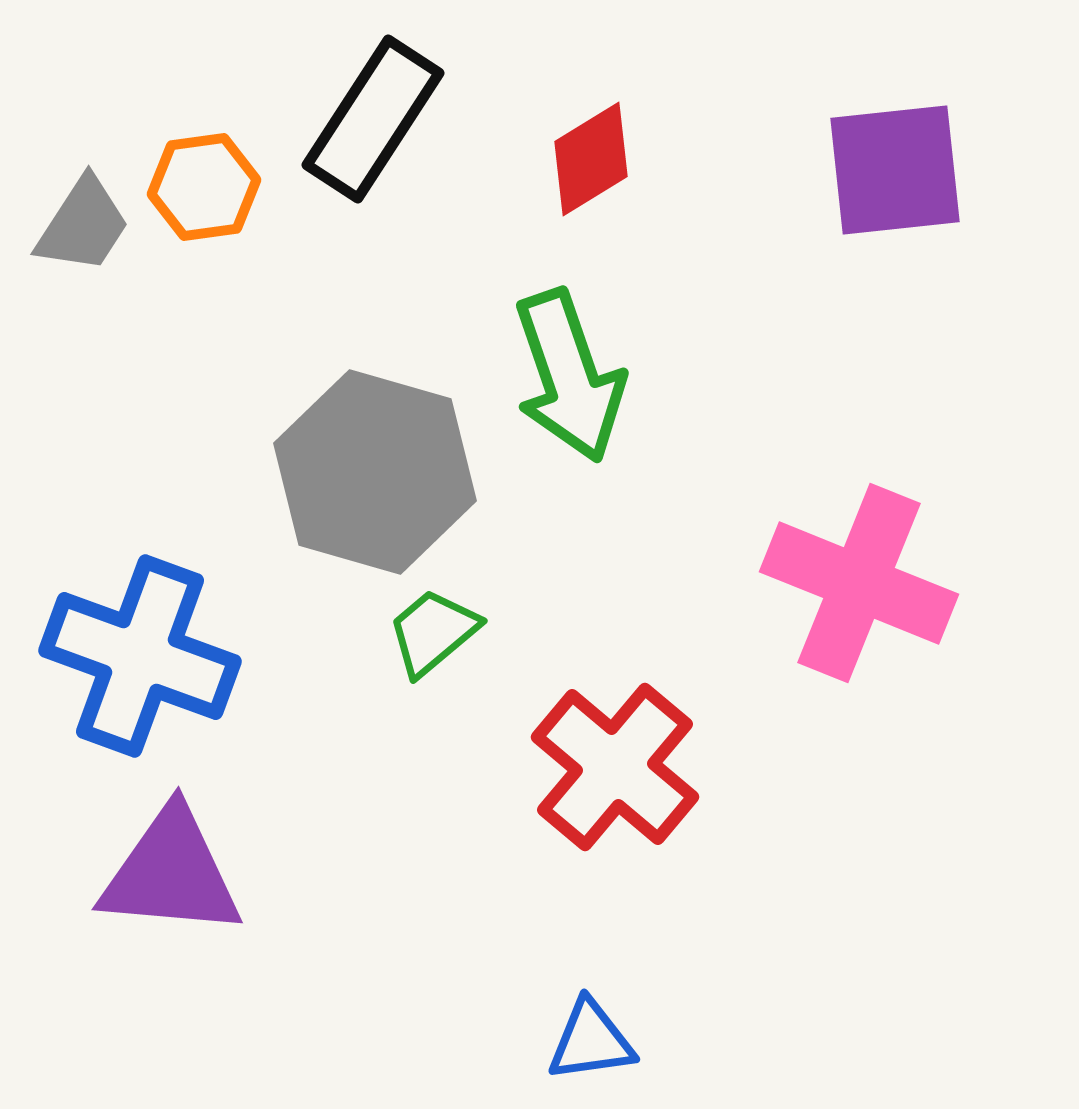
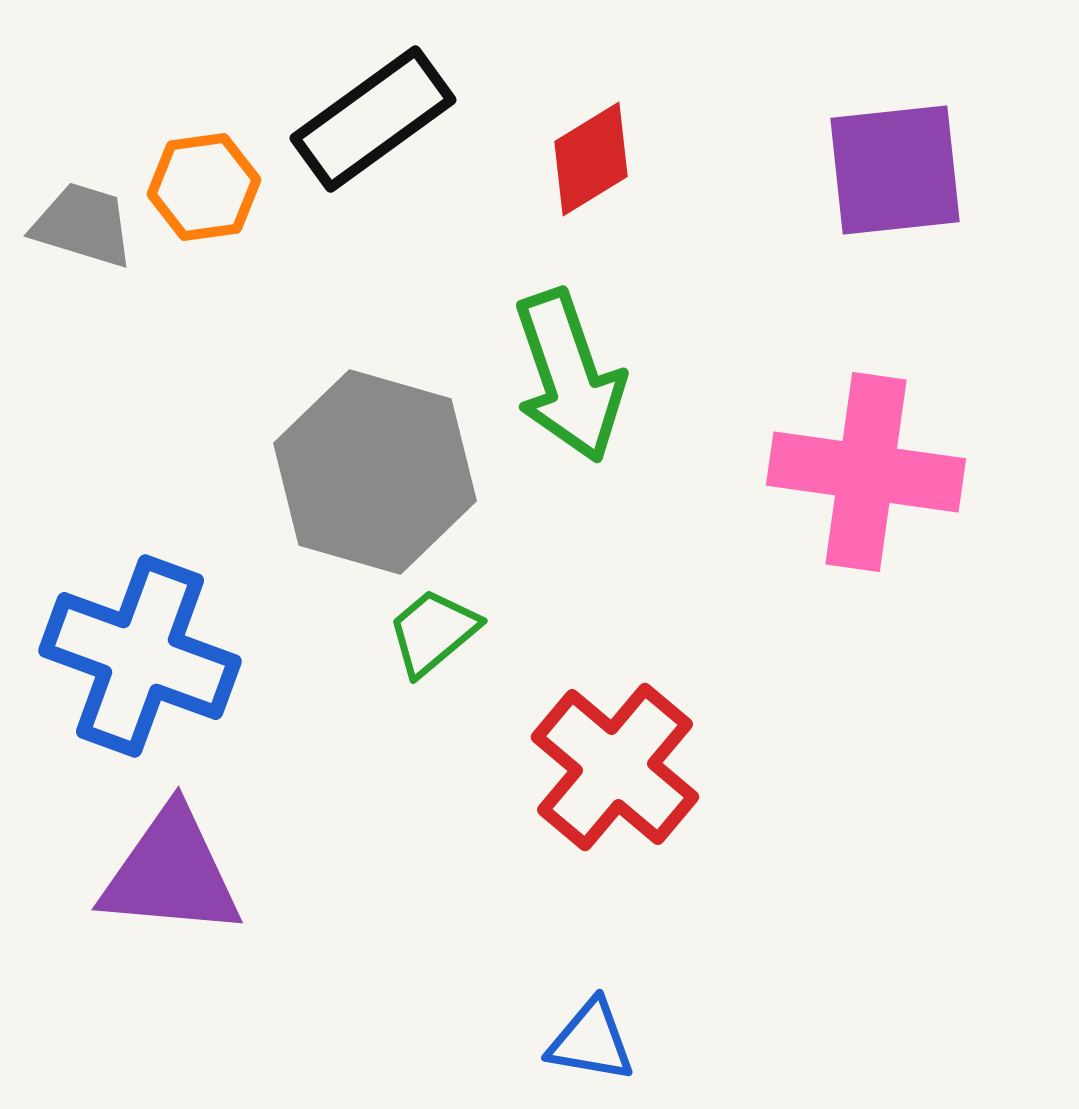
black rectangle: rotated 21 degrees clockwise
gray trapezoid: rotated 106 degrees counterclockwise
pink cross: moved 7 px right, 111 px up; rotated 14 degrees counterclockwise
blue triangle: rotated 18 degrees clockwise
